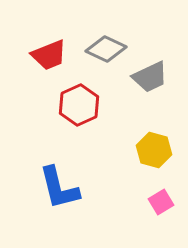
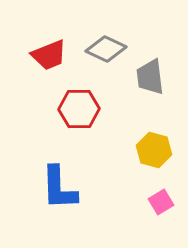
gray trapezoid: rotated 108 degrees clockwise
red hexagon: moved 4 px down; rotated 24 degrees clockwise
blue L-shape: rotated 12 degrees clockwise
